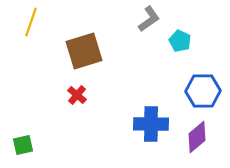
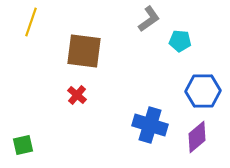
cyan pentagon: rotated 20 degrees counterclockwise
brown square: rotated 24 degrees clockwise
blue cross: moved 1 px left, 1 px down; rotated 16 degrees clockwise
